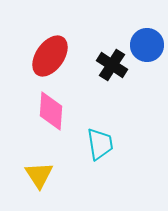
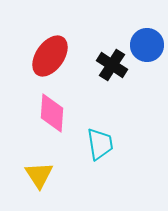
pink diamond: moved 1 px right, 2 px down
